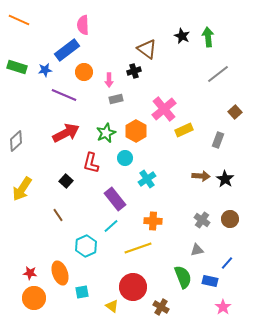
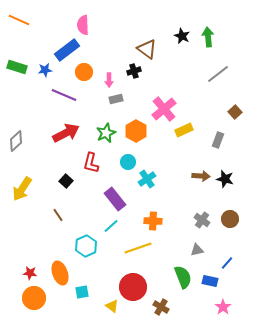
cyan circle at (125, 158): moved 3 px right, 4 px down
black star at (225, 179): rotated 18 degrees counterclockwise
